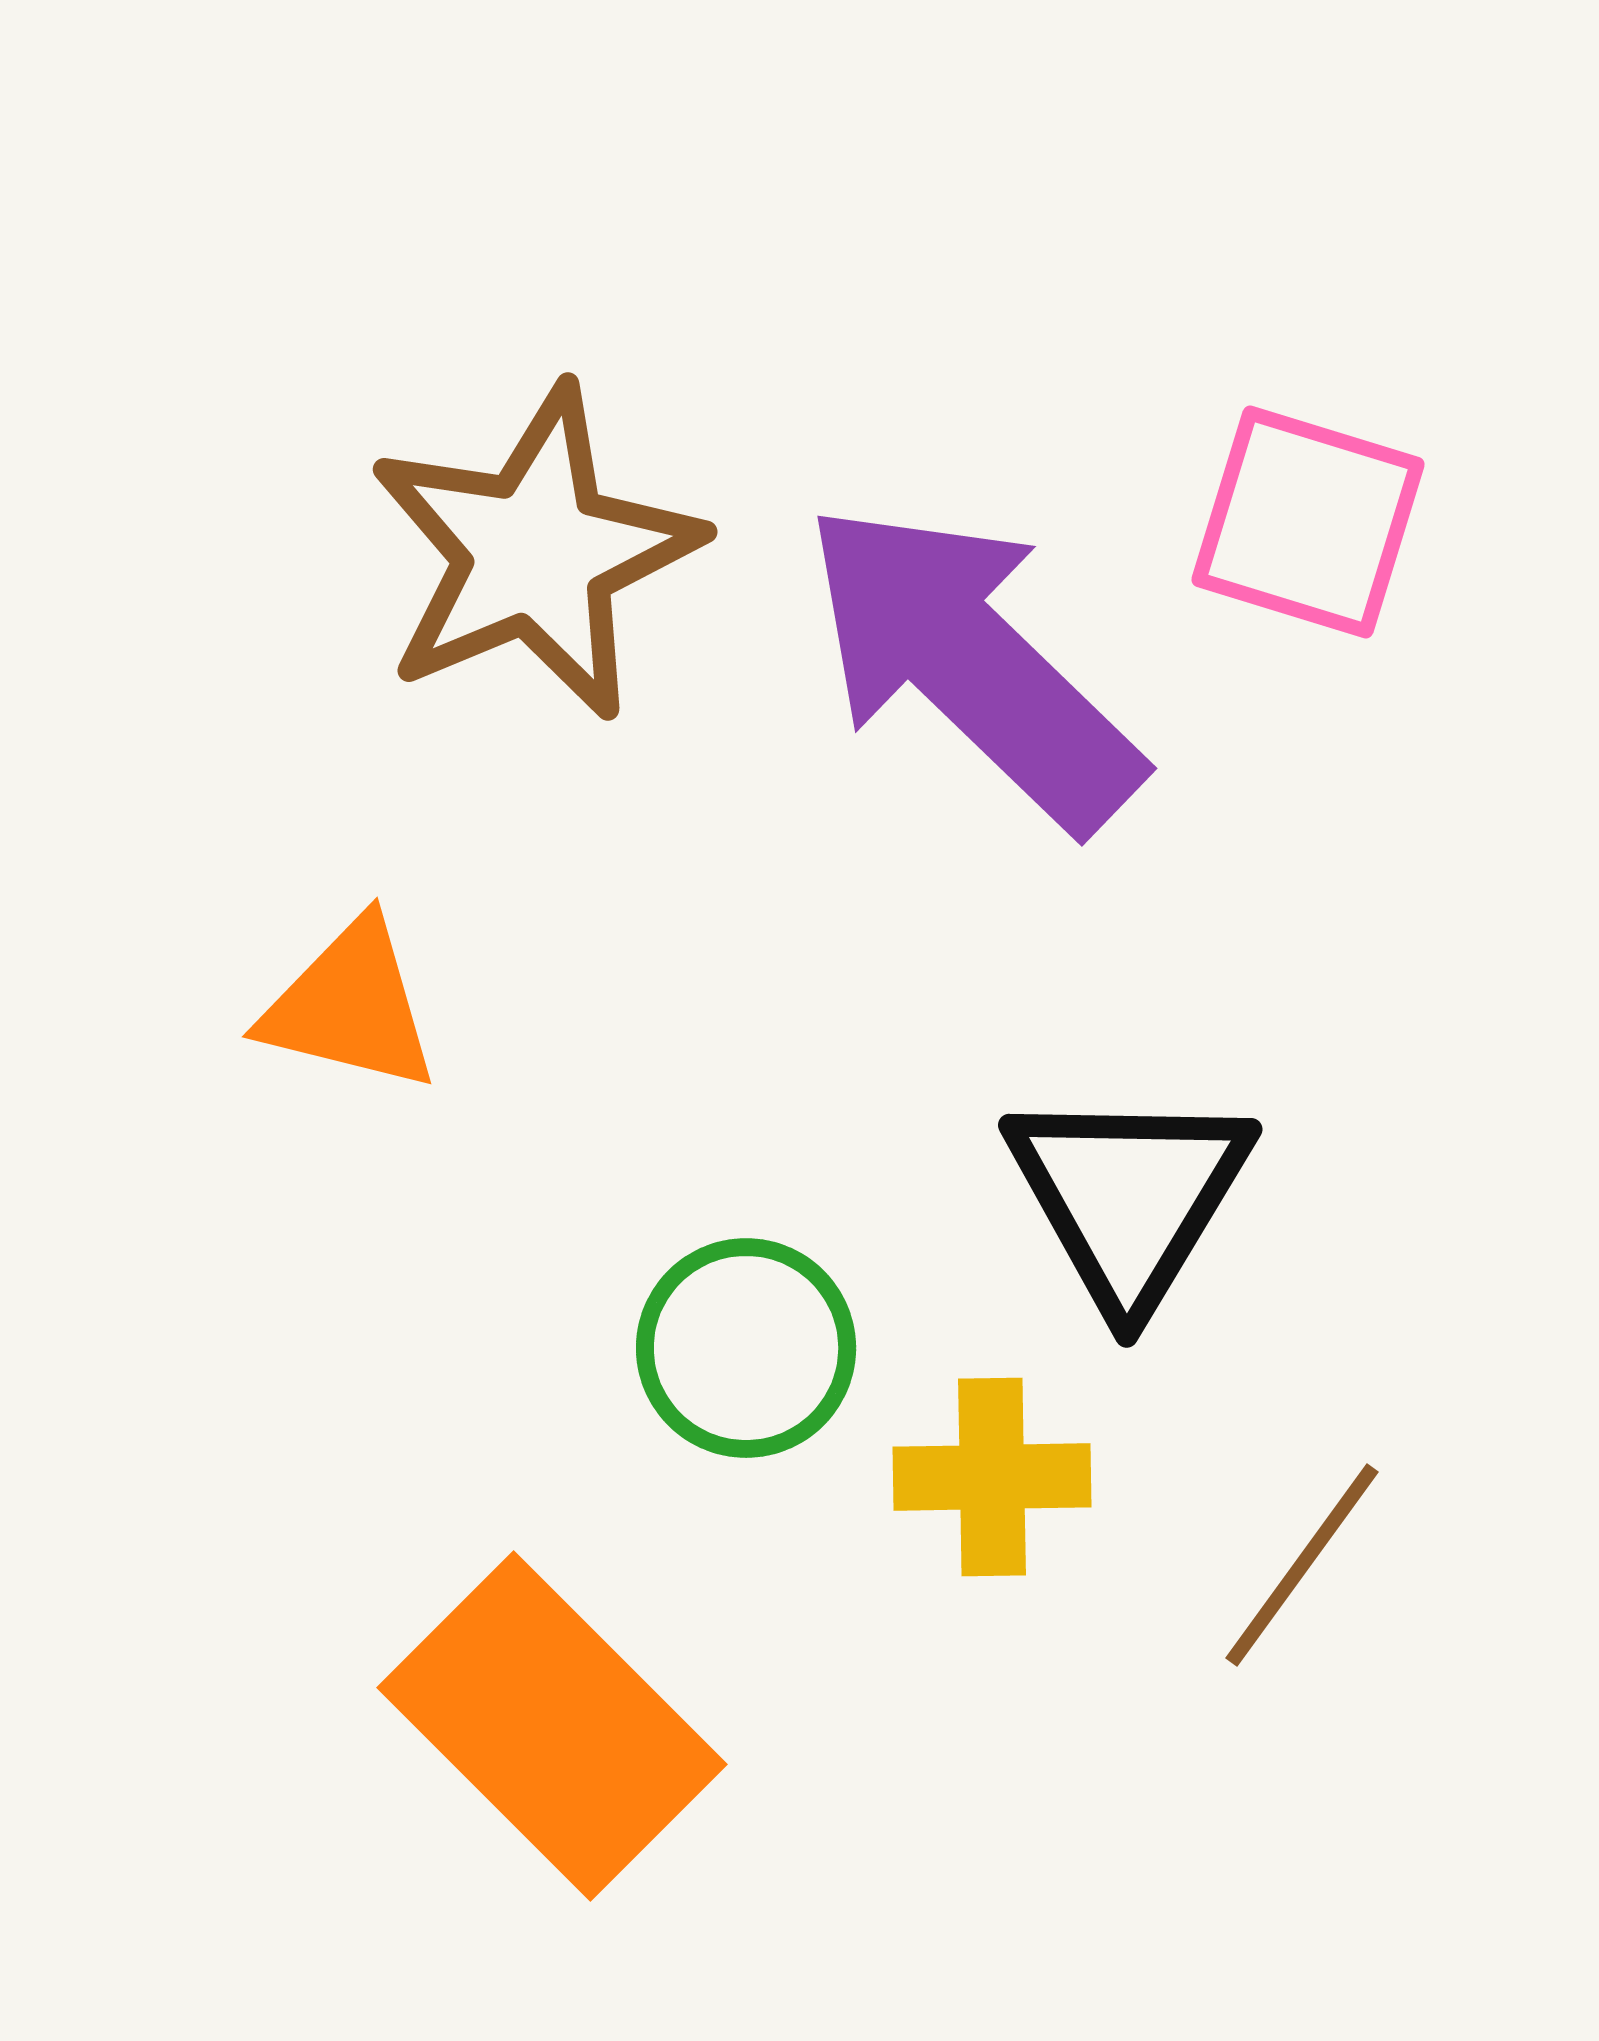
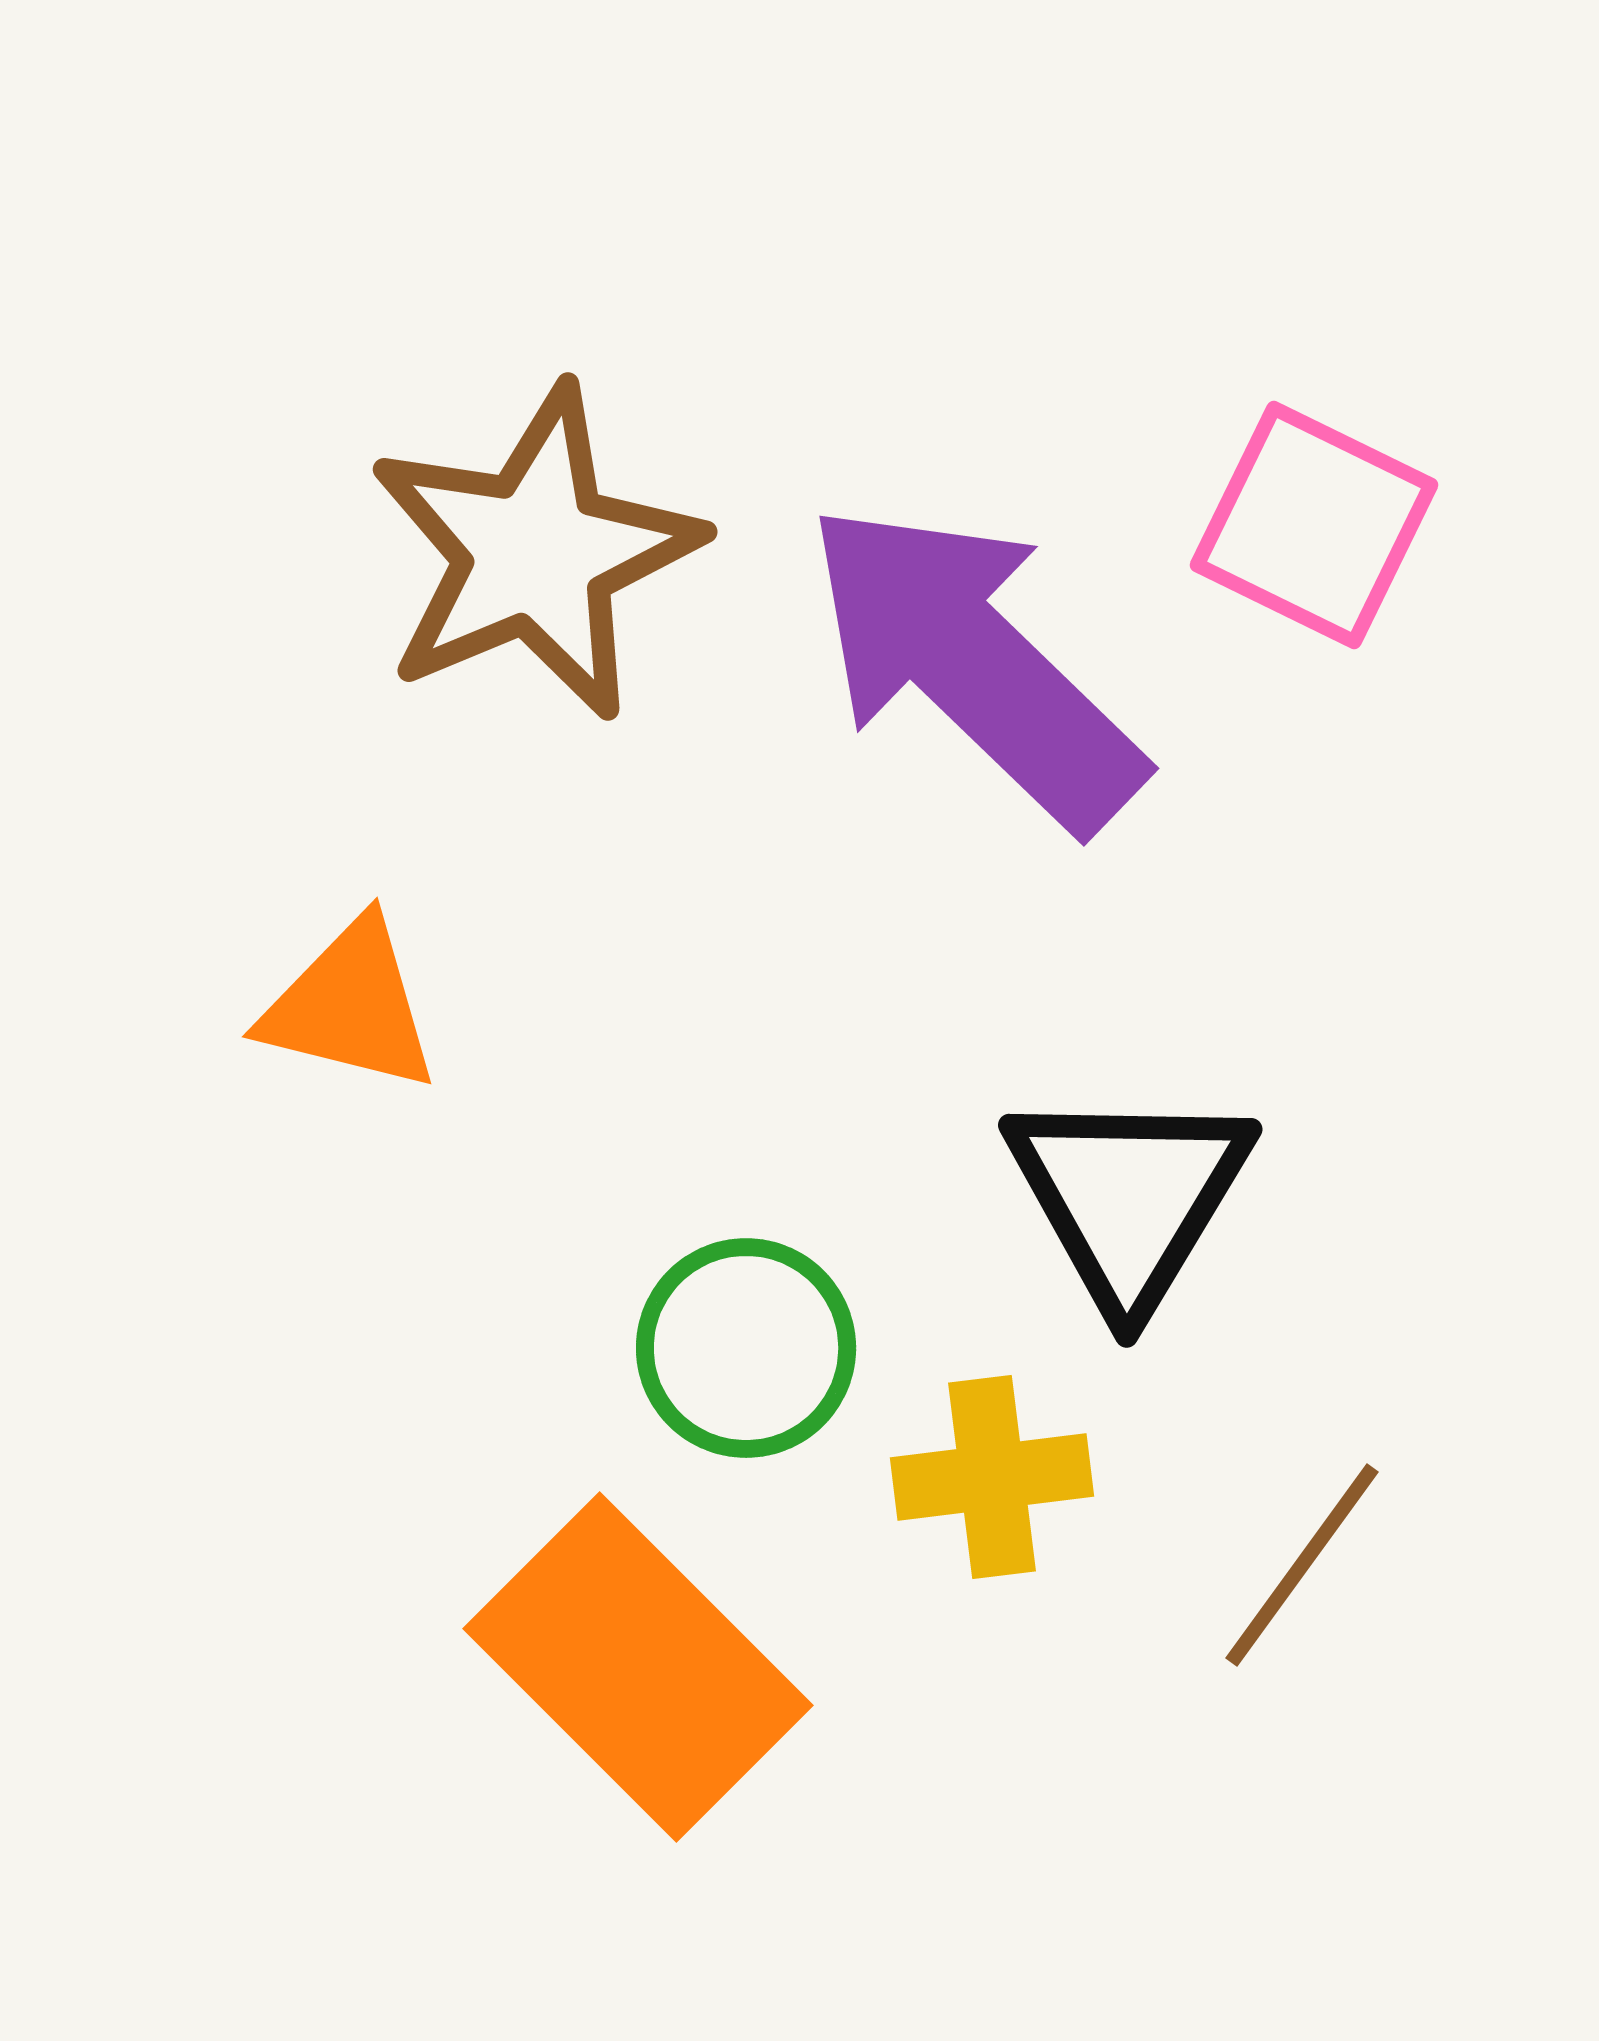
pink square: moved 6 px right, 3 px down; rotated 9 degrees clockwise
purple arrow: moved 2 px right
yellow cross: rotated 6 degrees counterclockwise
orange rectangle: moved 86 px right, 59 px up
